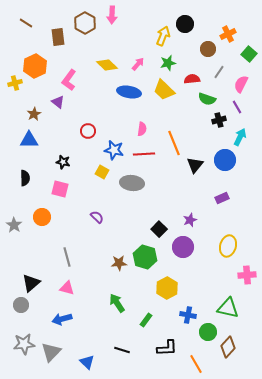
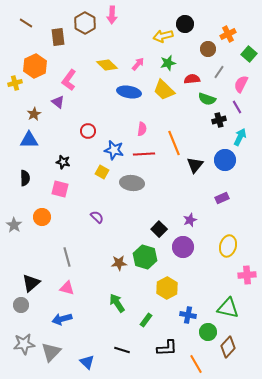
yellow arrow at (163, 36): rotated 126 degrees counterclockwise
